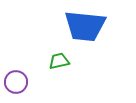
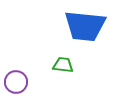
green trapezoid: moved 4 px right, 4 px down; rotated 20 degrees clockwise
